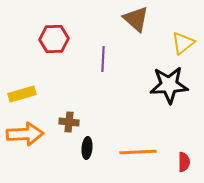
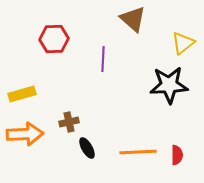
brown triangle: moved 3 px left
brown cross: rotated 18 degrees counterclockwise
black ellipse: rotated 35 degrees counterclockwise
red semicircle: moved 7 px left, 7 px up
